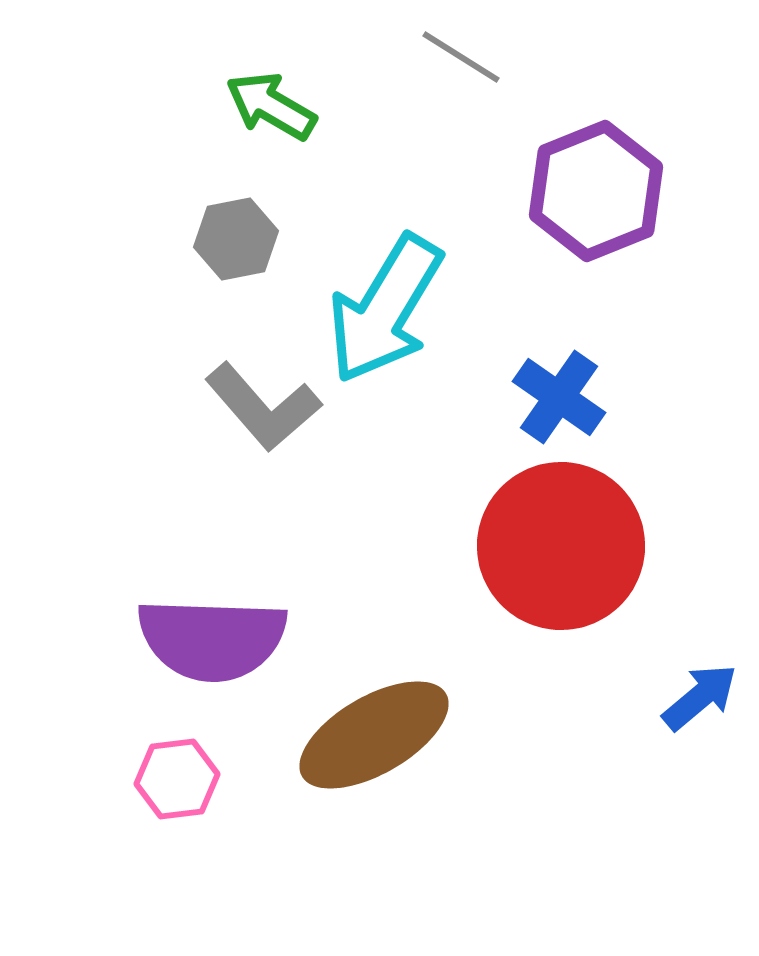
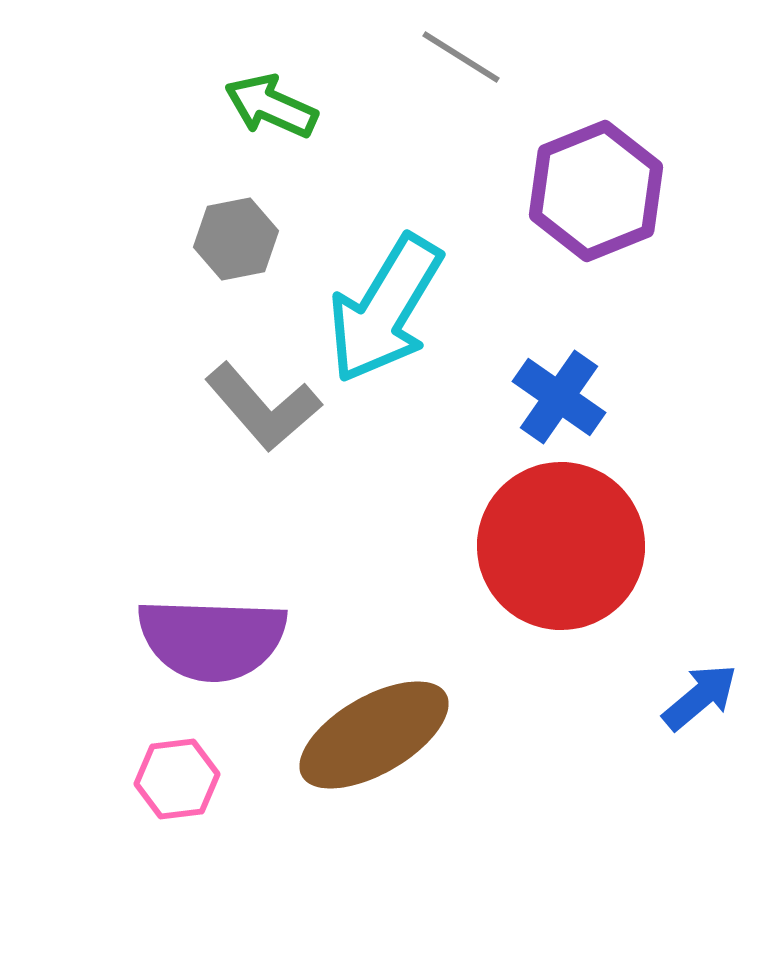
green arrow: rotated 6 degrees counterclockwise
